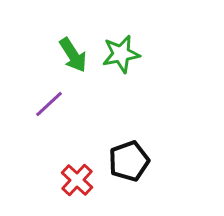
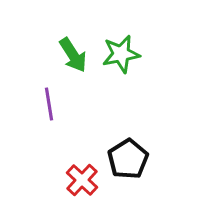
purple line: rotated 56 degrees counterclockwise
black pentagon: moved 1 px left, 2 px up; rotated 12 degrees counterclockwise
red cross: moved 5 px right
